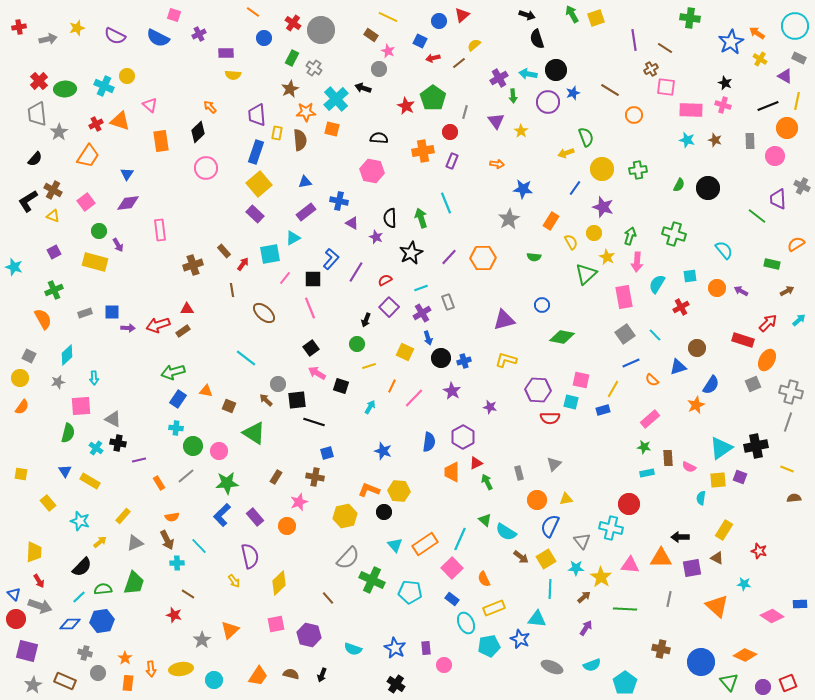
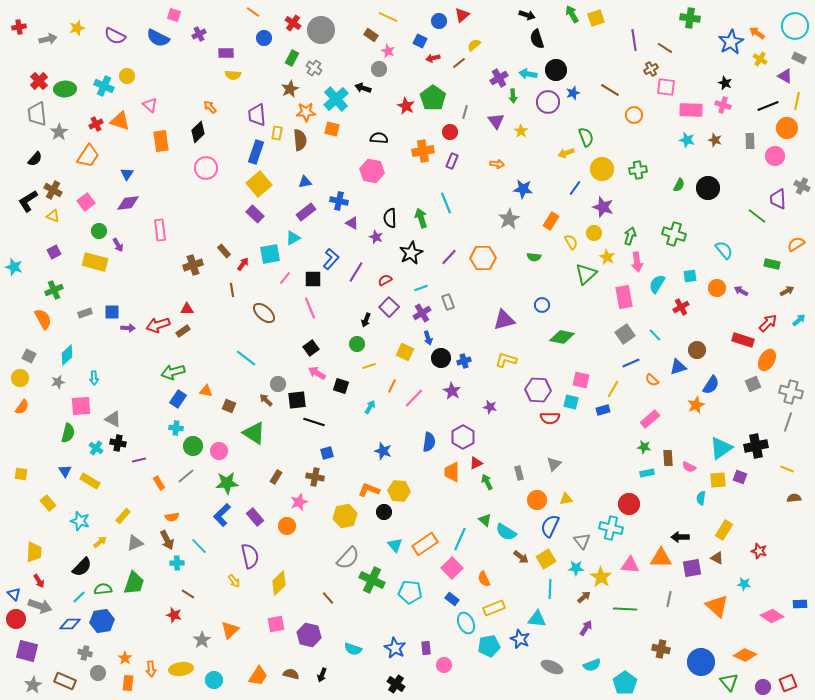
pink arrow at (637, 262): rotated 12 degrees counterclockwise
brown circle at (697, 348): moved 2 px down
